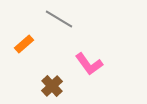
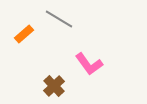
orange rectangle: moved 10 px up
brown cross: moved 2 px right
